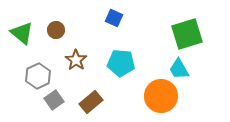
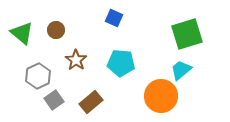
cyan trapezoid: moved 2 px right, 1 px down; rotated 80 degrees clockwise
